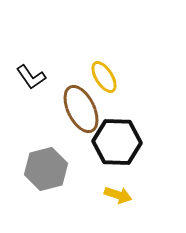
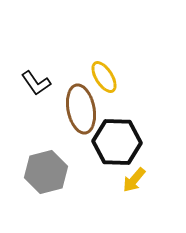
black L-shape: moved 5 px right, 6 px down
brown ellipse: rotated 15 degrees clockwise
gray hexagon: moved 3 px down
yellow arrow: moved 16 px right, 15 px up; rotated 112 degrees clockwise
